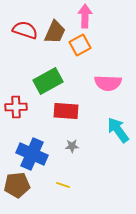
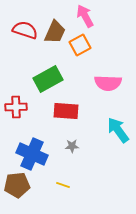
pink arrow: rotated 30 degrees counterclockwise
green rectangle: moved 2 px up
